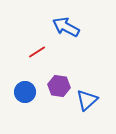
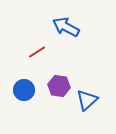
blue circle: moved 1 px left, 2 px up
